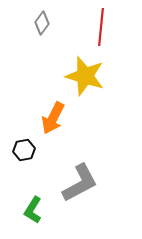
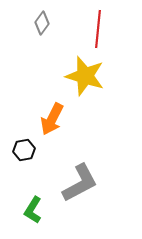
red line: moved 3 px left, 2 px down
orange arrow: moved 1 px left, 1 px down
